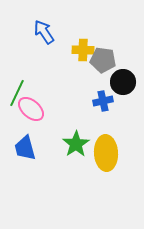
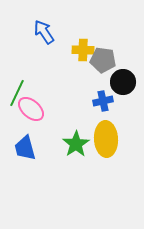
yellow ellipse: moved 14 px up
